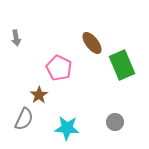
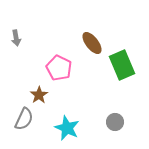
cyan star: rotated 20 degrees clockwise
